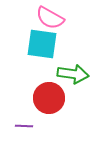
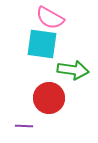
green arrow: moved 4 px up
